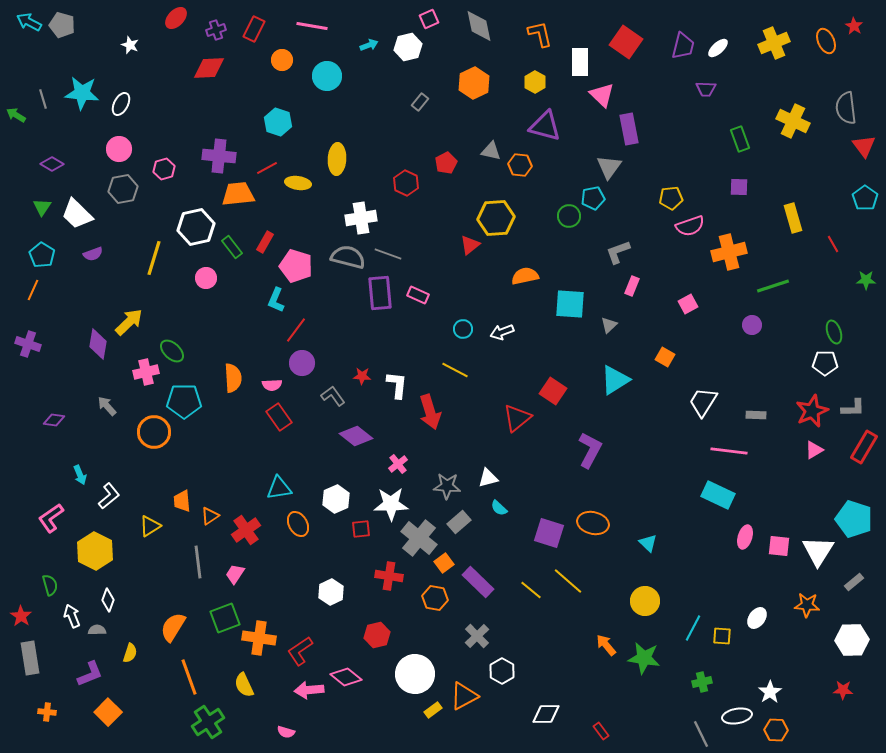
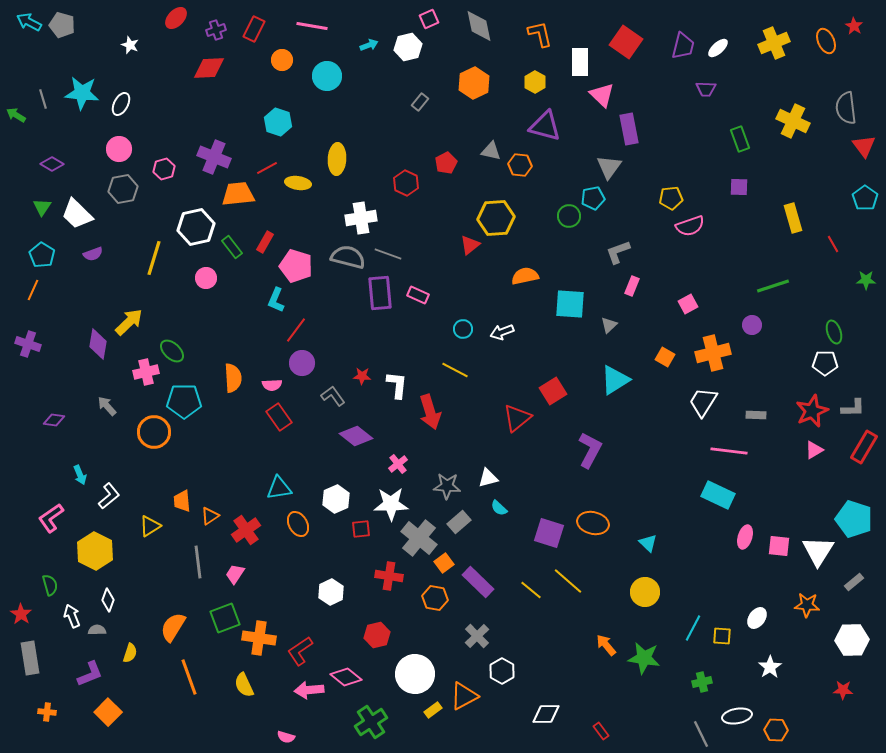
purple cross at (219, 156): moved 5 px left, 1 px down; rotated 16 degrees clockwise
orange cross at (729, 252): moved 16 px left, 101 px down
red square at (553, 391): rotated 24 degrees clockwise
yellow circle at (645, 601): moved 9 px up
red star at (21, 616): moved 2 px up
white star at (770, 692): moved 25 px up
green cross at (208, 722): moved 163 px right
pink semicircle at (286, 732): moved 5 px down
